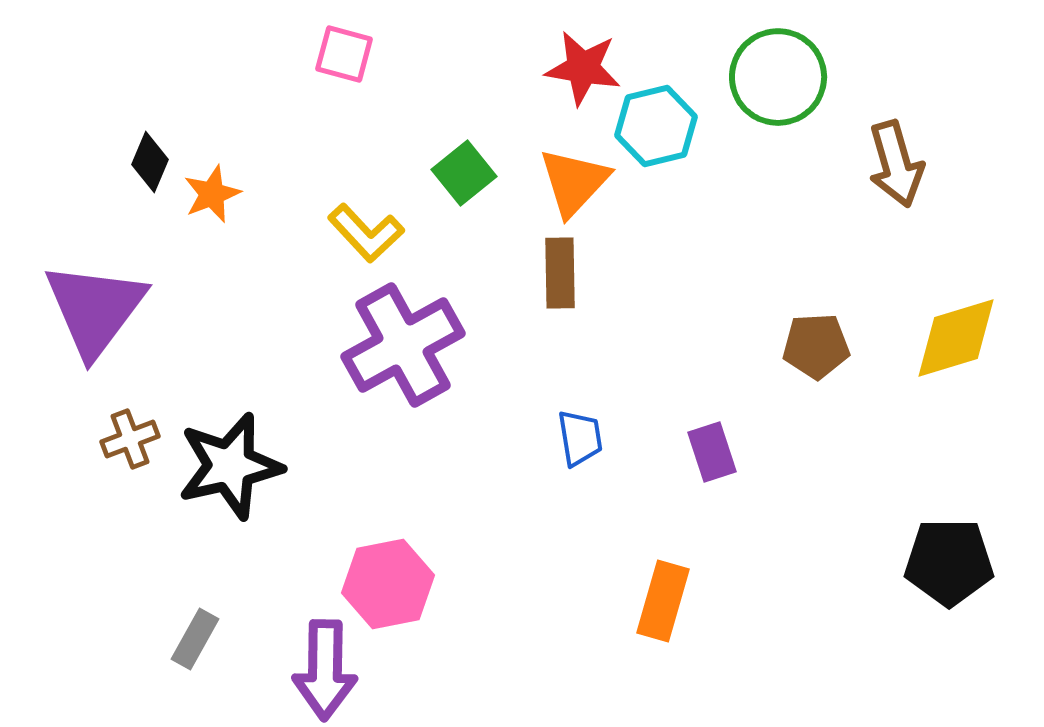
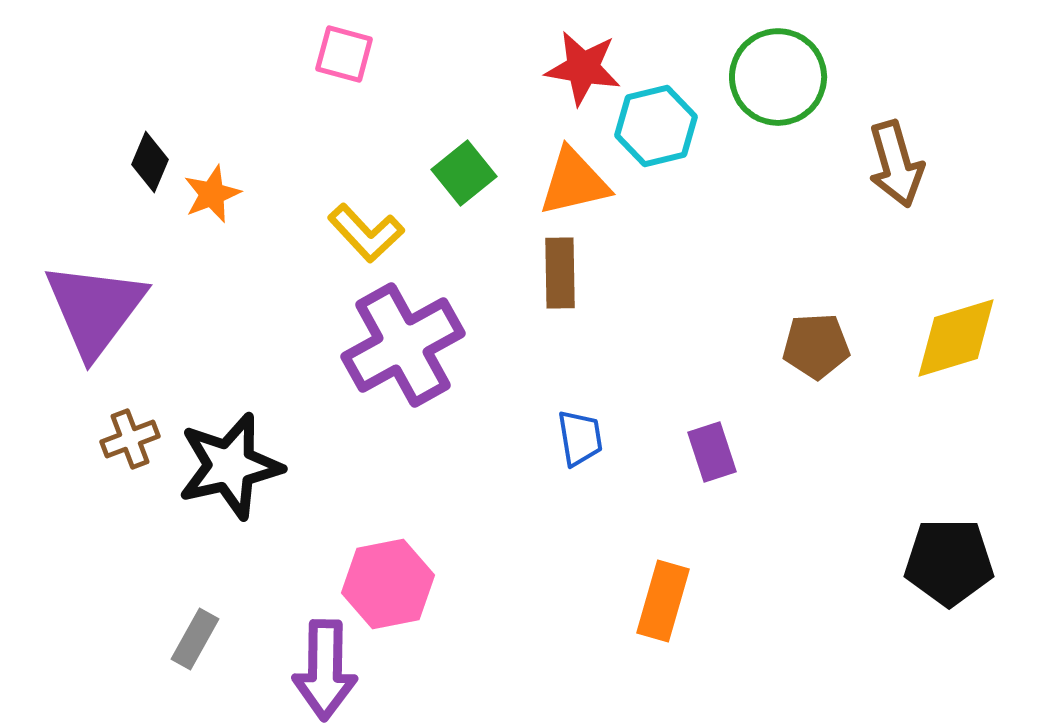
orange triangle: rotated 34 degrees clockwise
